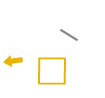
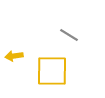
yellow arrow: moved 1 px right, 5 px up
